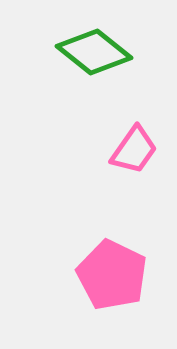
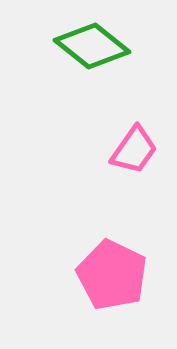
green diamond: moved 2 px left, 6 px up
